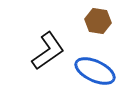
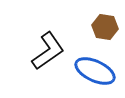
brown hexagon: moved 7 px right, 6 px down
